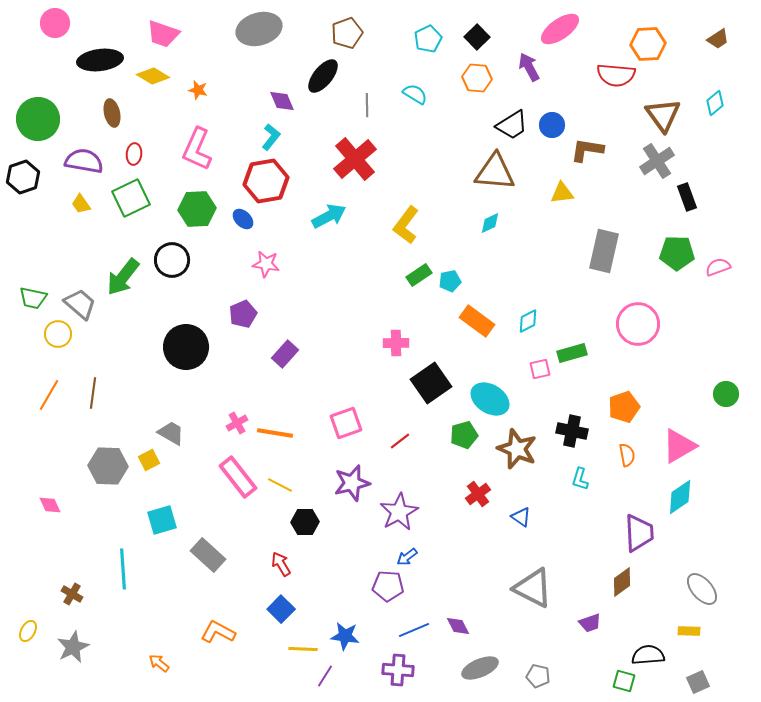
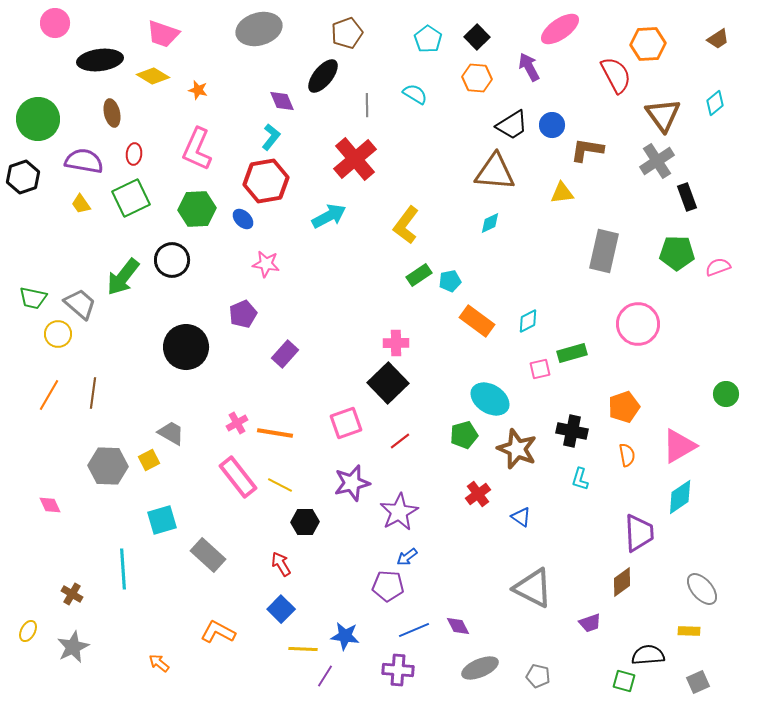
cyan pentagon at (428, 39): rotated 12 degrees counterclockwise
red semicircle at (616, 75): rotated 123 degrees counterclockwise
black square at (431, 383): moved 43 px left; rotated 9 degrees counterclockwise
